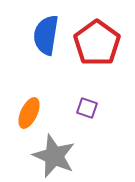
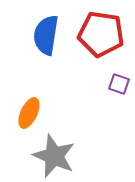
red pentagon: moved 4 px right, 9 px up; rotated 27 degrees counterclockwise
purple square: moved 32 px right, 24 px up
